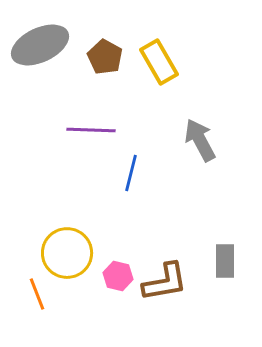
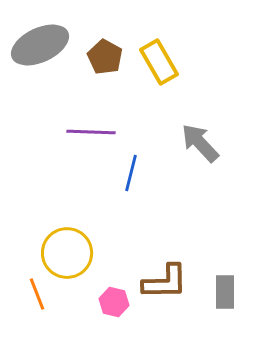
purple line: moved 2 px down
gray arrow: moved 3 px down; rotated 15 degrees counterclockwise
gray rectangle: moved 31 px down
pink hexagon: moved 4 px left, 26 px down
brown L-shape: rotated 9 degrees clockwise
